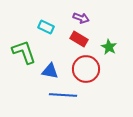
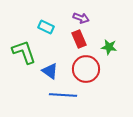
red rectangle: rotated 36 degrees clockwise
green star: rotated 21 degrees counterclockwise
blue triangle: rotated 24 degrees clockwise
